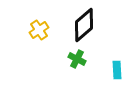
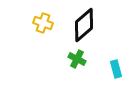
yellow cross: moved 4 px right, 7 px up; rotated 36 degrees counterclockwise
cyan rectangle: moved 1 px left, 1 px up; rotated 12 degrees counterclockwise
